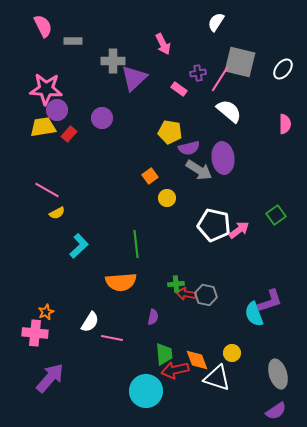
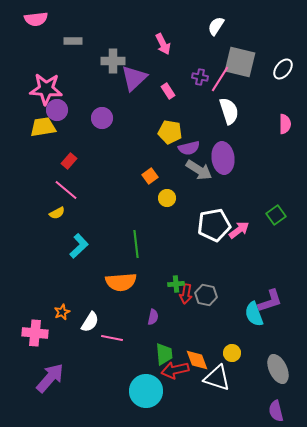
white semicircle at (216, 22): moved 4 px down
pink semicircle at (43, 26): moved 7 px left, 7 px up; rotated 110 degrees clockwise
purple cross at (198, 73): moved 2 px right, 4 px down; rotated 21 degrees clockwise
pink rectangle at (179, 89): moved 11 px left, 2 px down; rotated 21 degrees clockwise
white semicircle at (229, 111): rotated 32 degrees clockwise
red rectangle at (69, 134): moved 27 px down
pink line at (47, 190): moved 19 px right; rotated 10 degrees clockwise
white pentagon at (214, 225): rotated 24 degrees counterclockwise
red arrow at (186, 294): rotated 90 degrees counterclockwise
orange star at (46, 312): moved 16 px right
gray ellipse at (278, 374): moved 5 px up; rotated 8 degrees counterclockwise
purple semicircle at (276, 411): rotated 110 degrees clockwise
